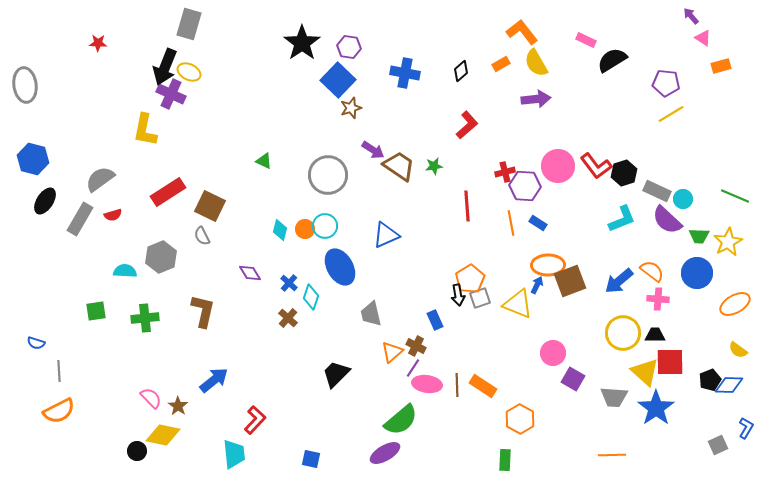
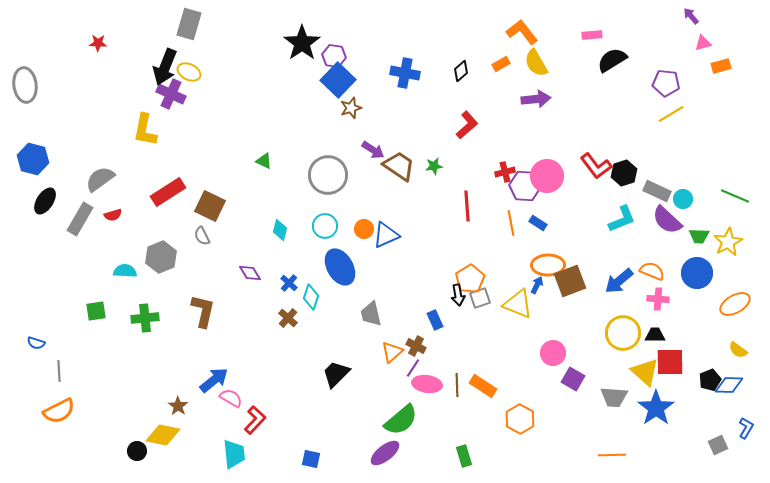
pink triangle at (703, 38): moved 5 px down; rotated 48 degrees counterclockwise
pink rectangle at (586, 40): moved 6 px right, 5 px up; rotated 30 degrees counterclockwise
purple hexagon at (349, 47): moved 15 px left, 9 px down
pink circle at (558, 166): moved 11 px left, 10 px down
orange circle at (305, 229): moved 59 px right
orange semicircle at (652, 271): rotated 15 degrees counterclockwise
pink semicircle at (151, 398): moved 80 px right; rotated 15 degrees counterclockwise
purple ellipse at (385, 453): rotated 8 degrees counterclockwise
green rectangle at (505, 460): moved 41 px left, 4 px up; rotated 20 degrees counterclockwise
